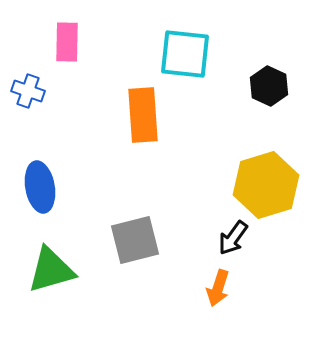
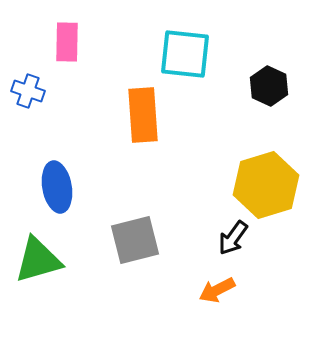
blue ellipse: moved 17 px right
green triangle: moved 13 px left, 10 px up
orange arrow: moved 1 px left, 2 px down; rotated 45 degrees clockwise
